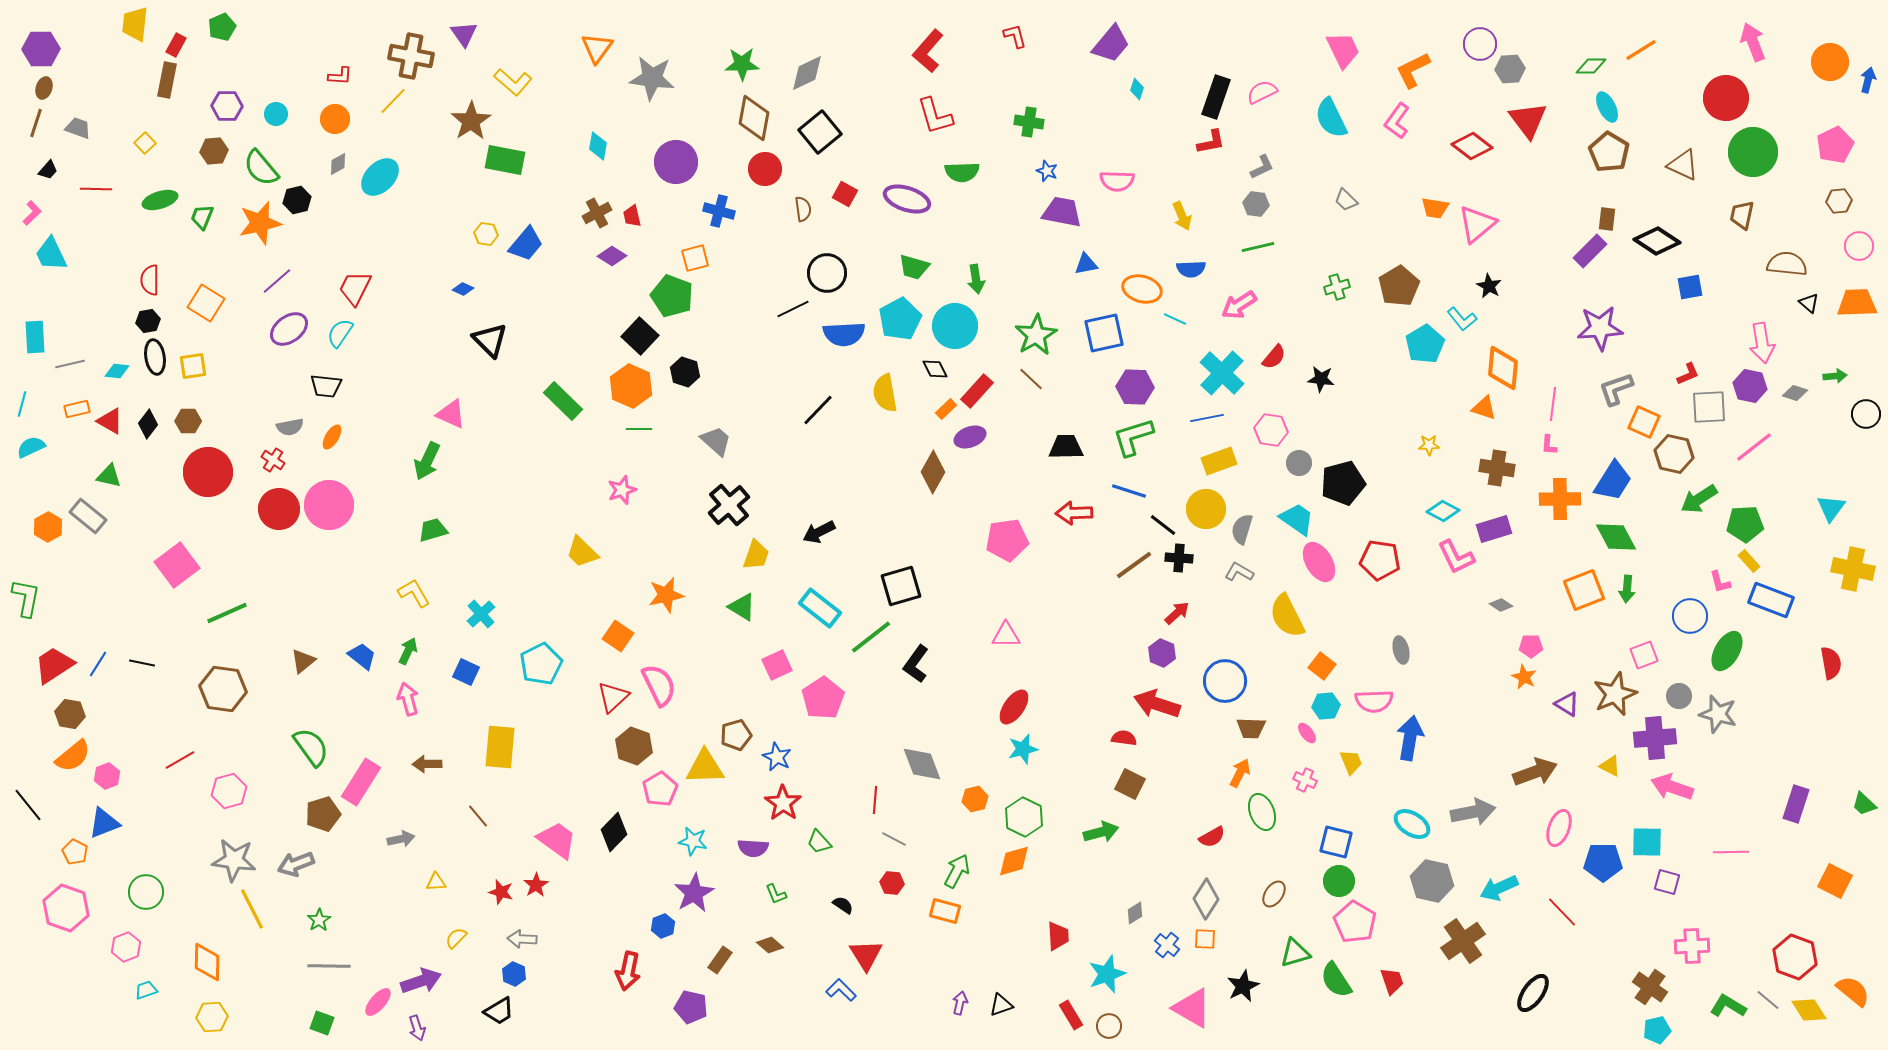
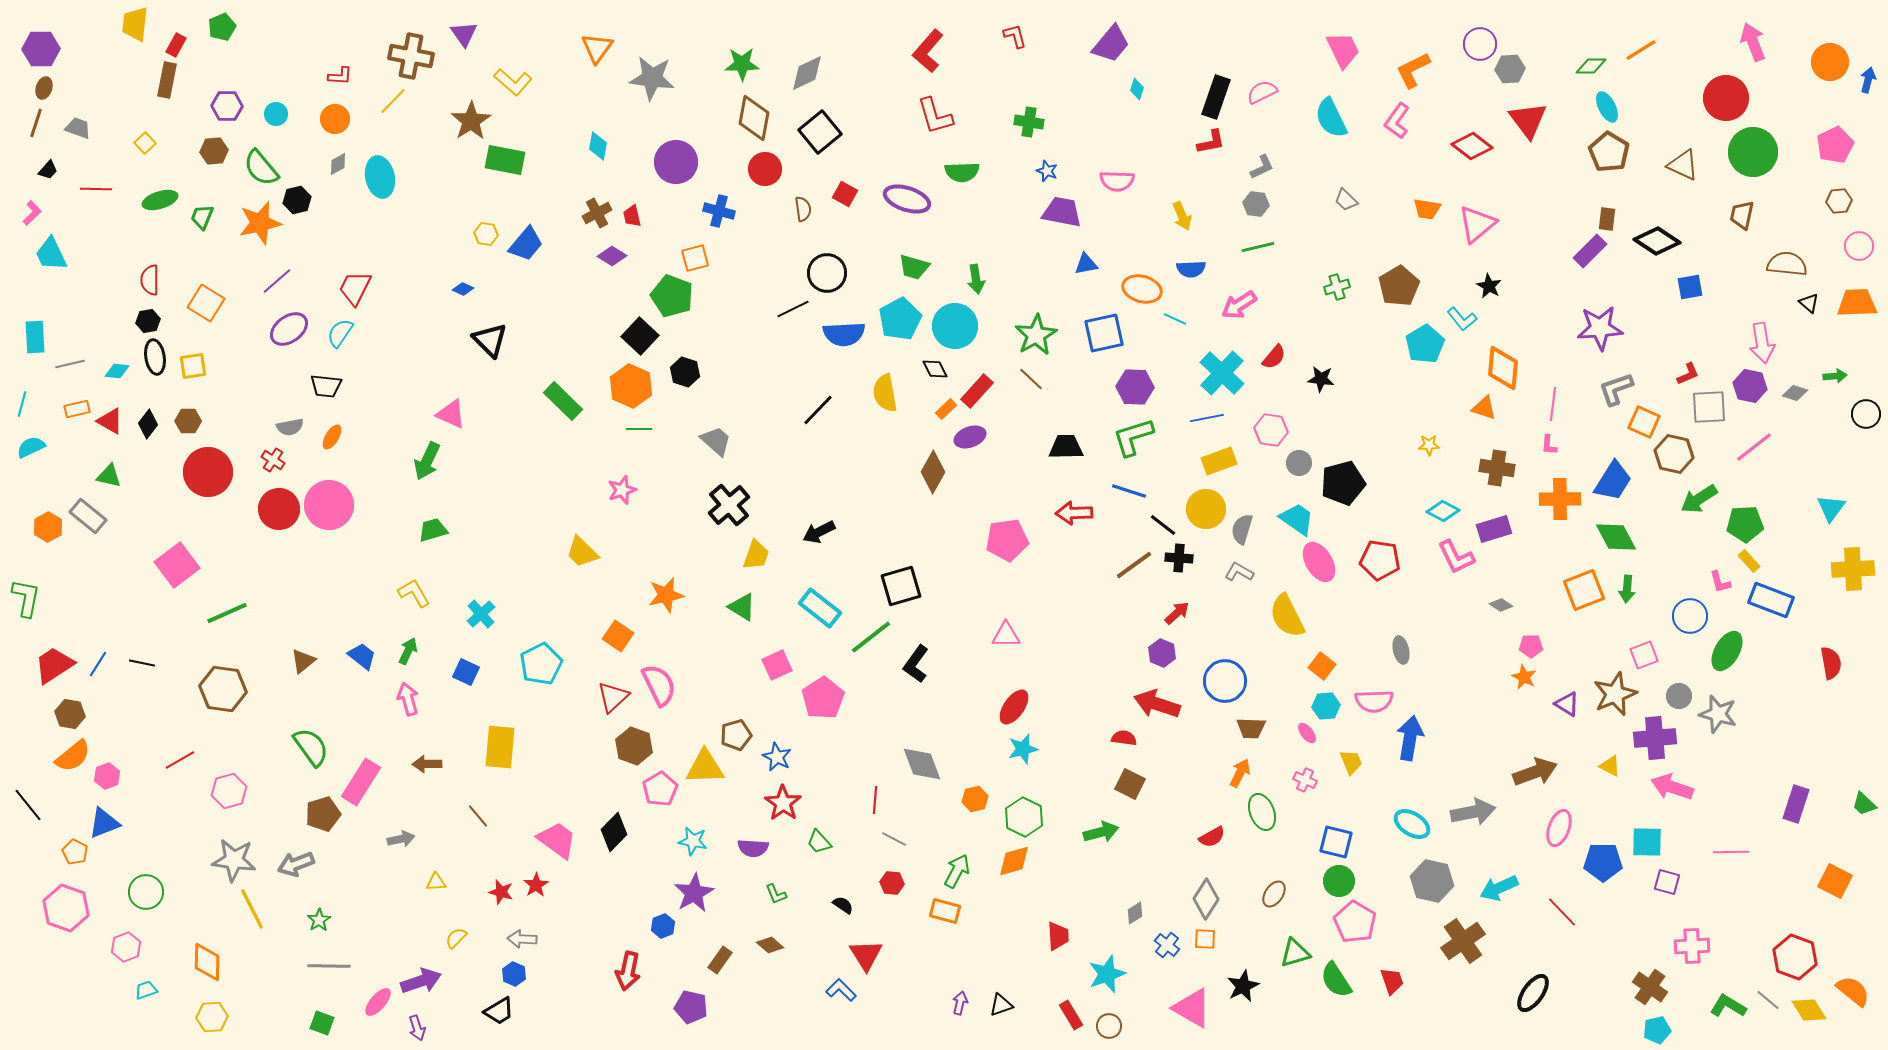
cyan ellipse at (380, 177): rotated 57 degrees counterclockwise
orange trapezoid at (1435, 208): moved 8 px left, 1 px down
yellow cross at (1853, 569): rotated 15 degrees counterclockwise
